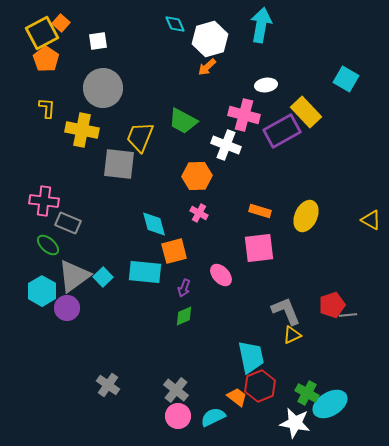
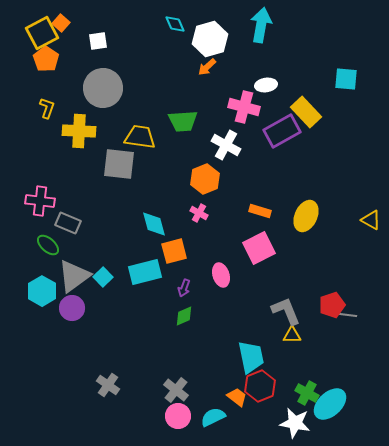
cyan square at (346, 79): rotated 25 degrees counterclockwise
yellow L-shape at (47, 108): rotated 15 degrees clockwise
pink cross at (244, 115): moved 8 px up
green trapezoid at (183, 121): rotated 32 degrees counterclockwise
yellow cross at (82, 130): moved 3 px left, 1 px down; rotated 8 degrees counterclockwise
yellow trapezoid at (140, 137): rotated 76 degrees clockwise
white cross at (226, 145): rotated 8 degrees clockwise
orange hexagon at (197, 176): moved 8 px right, 3 px down; rotated 20 degrees counterclockwise
pink cross at (44, 201): moved 4 px left
pink square at (259, 248): rotated 20 degrees counterclockwise
cyan rectangle at (145, 272): rotated 20 degrees counterclockwise
pink ellipse at (221, 275): rotated 25 degrees clockwise
purple circle at (67, 308): moved 5 px right
gray line at (348, 315): rotated 12 degrees clockwise
yellow triangle at (292, 335): rotated 24 degrees clockwise
cyan ellipse at (330, 404): rotated 12 degrees counterclockwise
